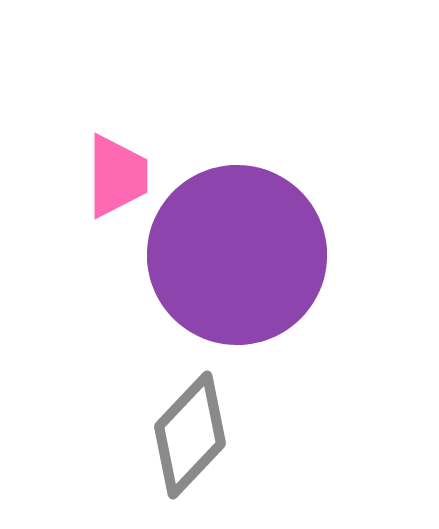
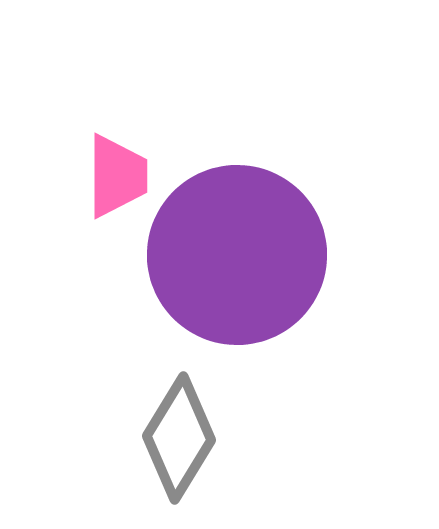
gray diamond: moved 11 px left, 3 px down; rotated 12 degrees counterclockwise
